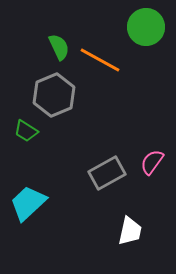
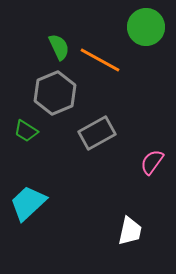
gray hexagon: moved 1 px right, 2 px up
gray rectangle: moved 10 px left, 40 px up
